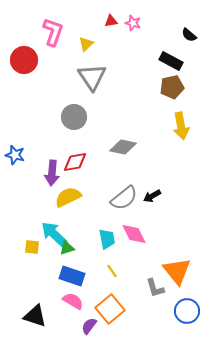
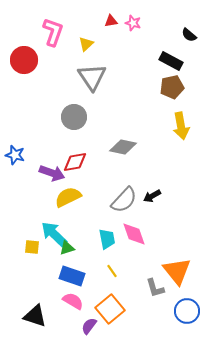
purple arrow: rotated 75 degrees counterclockwise
gray semicircle: moved 2 px down; rotated 8 degrees counterclockwise
pink diamond: rotated 8 degrees clockwise
